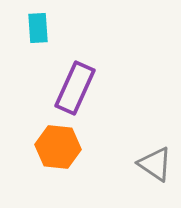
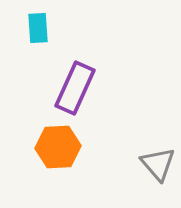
orange hexagon: rotated 9 degrees counterclockwise
gray triangle: moved 3 px right; rotated 15 degrees clockwise
